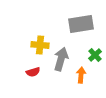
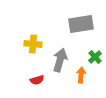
yellow cross: moved 7 px left, 1 px up
green cross: moved 2 px down
gray arrow: moved 1 px left, 1 px down
red semicircle: moved 4 px right, 8 px down
